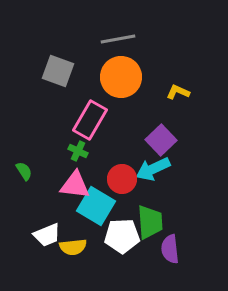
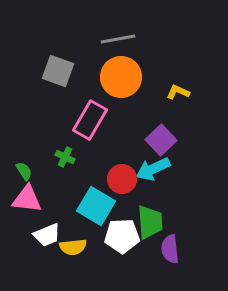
green cross: moved 13 px left, 6 px down
pink triangle: moved 48 px left, 14 px down
